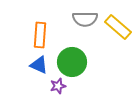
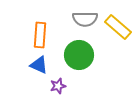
green circle: moved 7 px right, 7 px up
